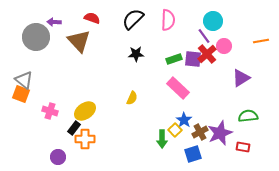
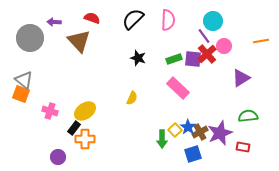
gray circle: moved 6 px left, 1 px down
black star: moved 2 px right, 4 px down; rotated 21 degrees clockwise
blue star: moved 4 px right, 7 px down
